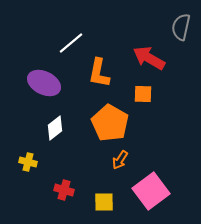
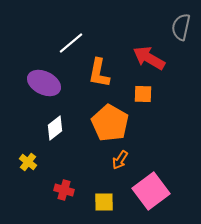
yellow cross: rotated 24 degrees clockwise
